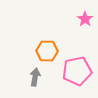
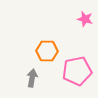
pink star: rotated 21 degrees counterclockwise
gray arrow: moved 3 px left, 1 px down
